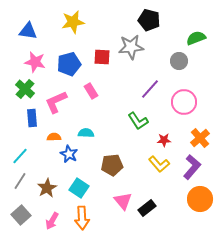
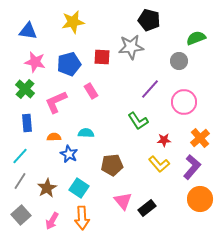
blue rectangle: moved 5 px left, 5 px down
